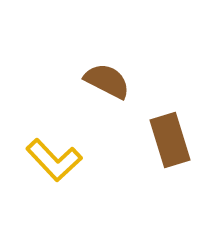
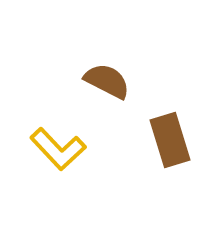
yellow L-shape: moved 4 px right, 11 px up
